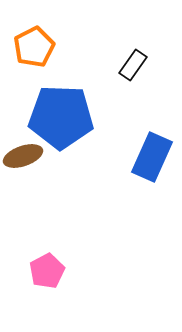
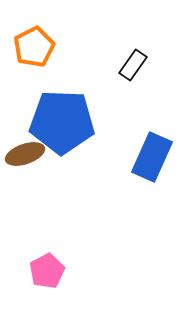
blue pentagon: moved 1 px right, 5 px down
brown ellipse: moved 2 px right, 2 px up
